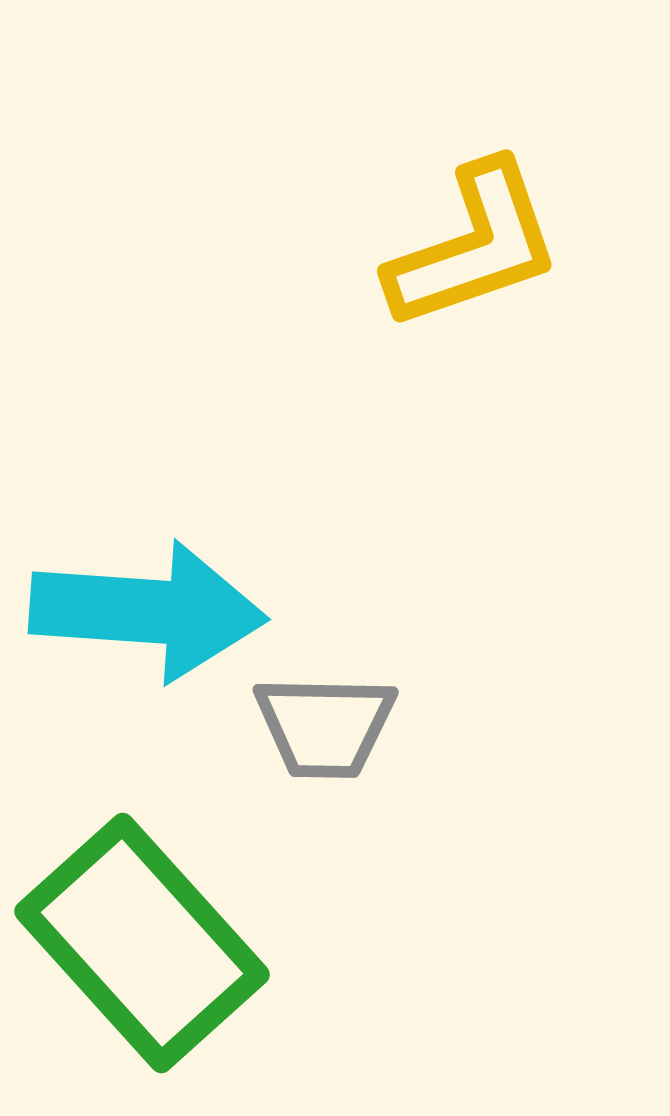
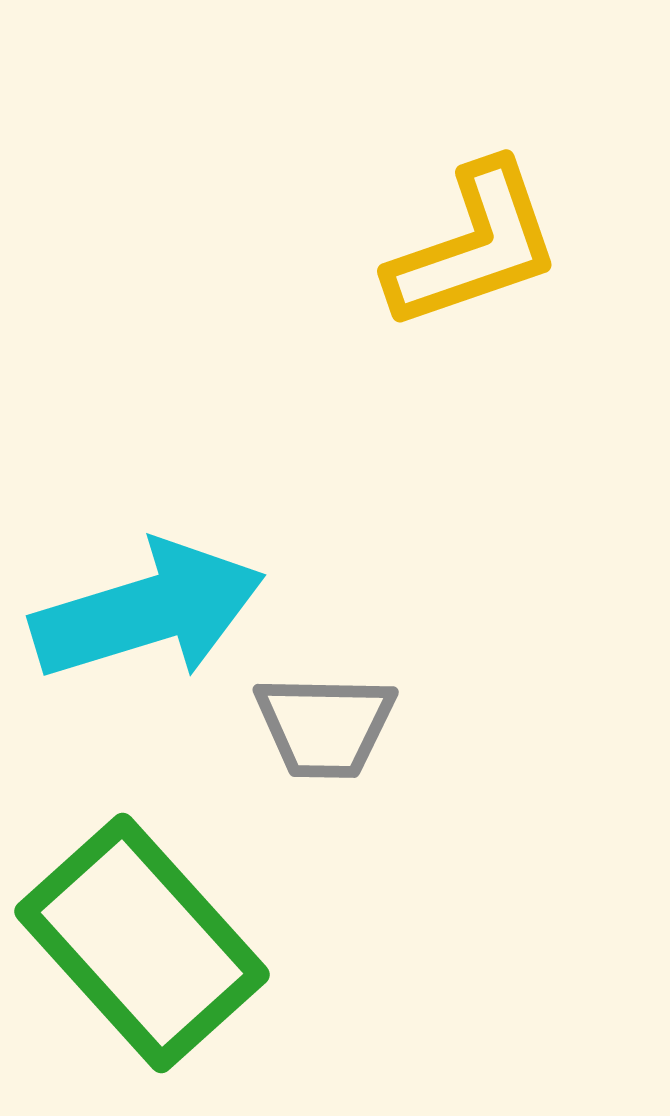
cyan arrow: rotated 21 degrees counterclockwise
